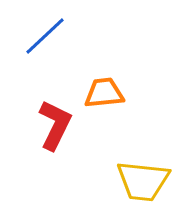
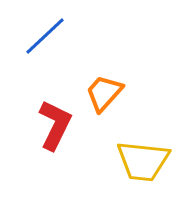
orange trapezoid: rotated 42 degrees counterclockwise
yellow trapezoid: moved 20 px up
